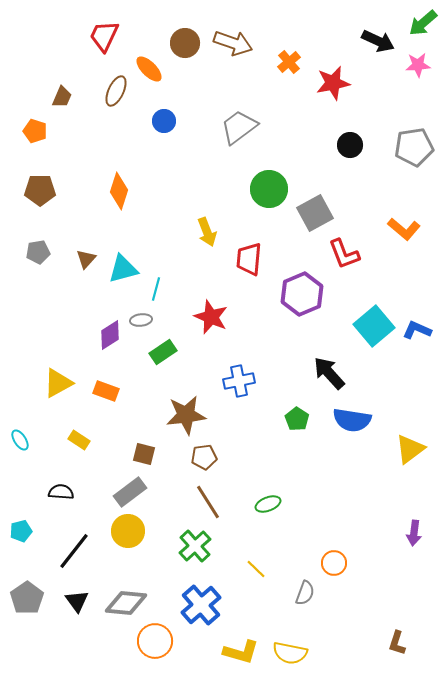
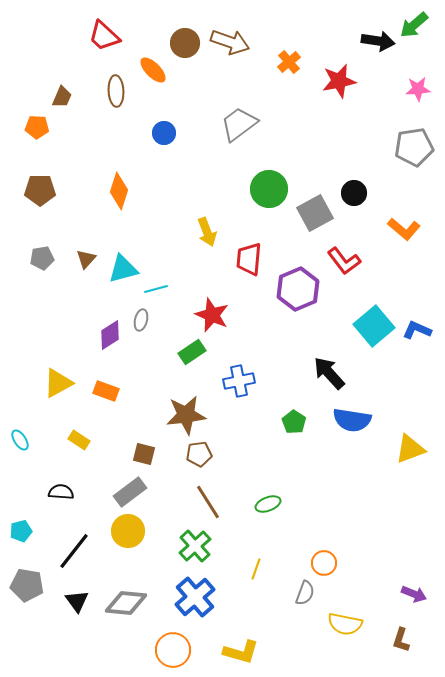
green arrow at (423, 23): moved 9 px left, 2 px down
red trapezoid at (104, 36): rotated 72 degrees counterclockwise
black arrow at (378, 41): rotated 16 degrees counterclockwise
brown arrow at (233, 43): moved 3 px left, 1 px up
pink star at (418, 65): moved 24 px down
orange ellipse at (149, 69): moved 4 px right, 1 px down
red star at (333, 83): moved 6 px right, 2 px up
brown ellipse at (116, 91): rotated 28 degrees counterclockwise
blue circle at (164, 121): moved 12 px down
gray trapezoid at (239, 127): moved 3 px up
orange pentagon at (35, 131): moved 2 px right, 4 px up; rotated 15 degrees counterclockwise
black circle at (350, 145): moved 4 px right, 48 px down
gray pentagon at (38, 252): moved 4 px right, 6 px down
red L-shape at (344, 254): moved 7 px down; rotated 16 degrees counterclockwise
cyan line at (156, 289): rotated 60 degrees clockwise
purple hexagon at (302, 294): moved 4 px left, 5 px up
red star at (211, 317): moved 1 px right, 2 px up
gray ellipse at (141, 320): rotated 70 degrees counterclockwise
green rectangle at (163, 352): moved 29 px right
green pentagon at (297, 419): moved 3 px left, 3 px down
yellow triangle at (410, 449): rotated 16 degrees clockwise
brown pentagon at (204, 457): moved 5 px left, 3 px up
purple arrow at (414, 533): moved 61 px down; rotated 75 degrees counterclockwise
orange circle at (334, 563): moved 10 px left
yellow line at (256, 569): rotated 65 degrees clockwise
gray pentagon at (27, 598): moved 13 px up; rotated 28 degrees counterclockwise
blue cross at (201, 605): moved 6 px left, 8 px up
orange circle at (155, 641): moved 18 px right, 9 px down
brown L-shape at (397, 643): moved 4 px right, 3 px up
yellow semicircle at (290, 653): moved 55 px right, 29 px up
